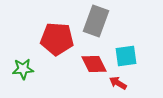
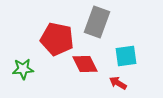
gray rectangle: moved 1 px right, 1 px down
red pentagon: rotated 8 degrees clockwise
red diamond: moved 9 px left
